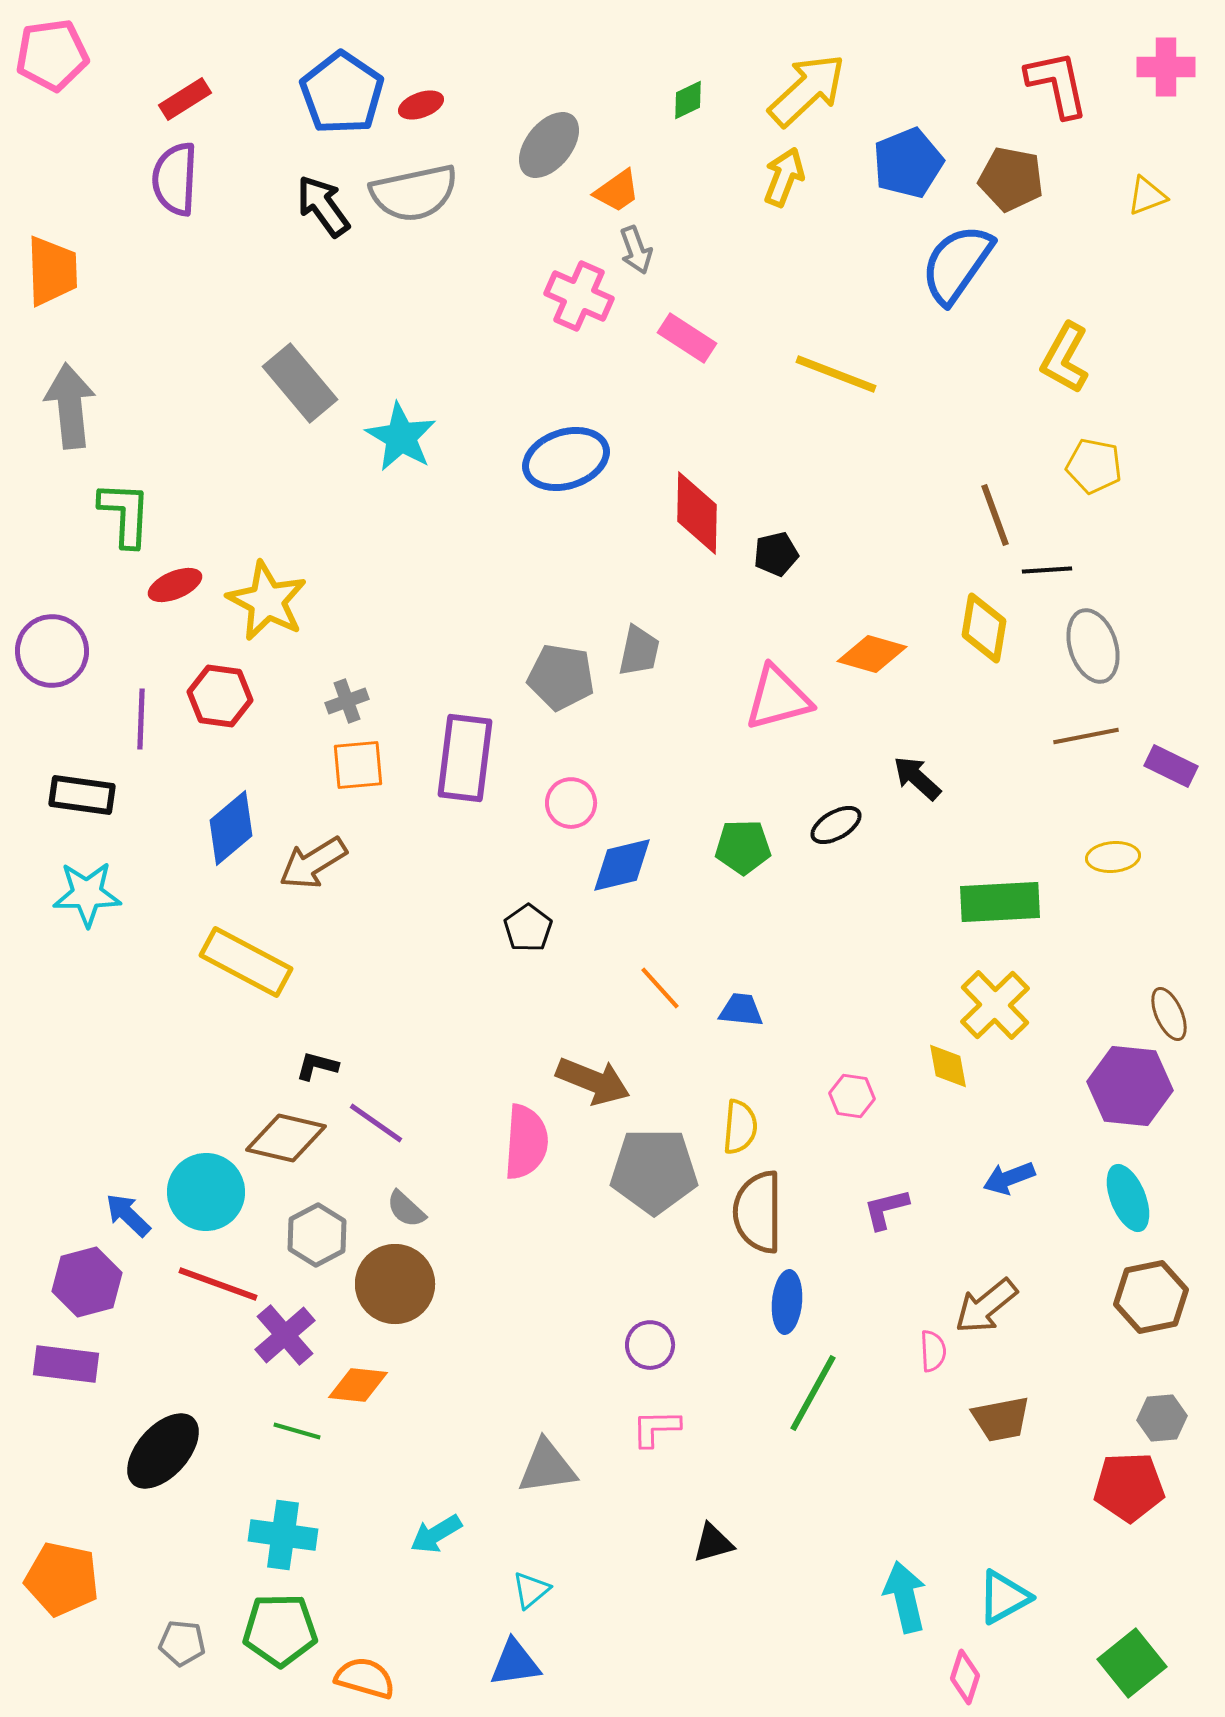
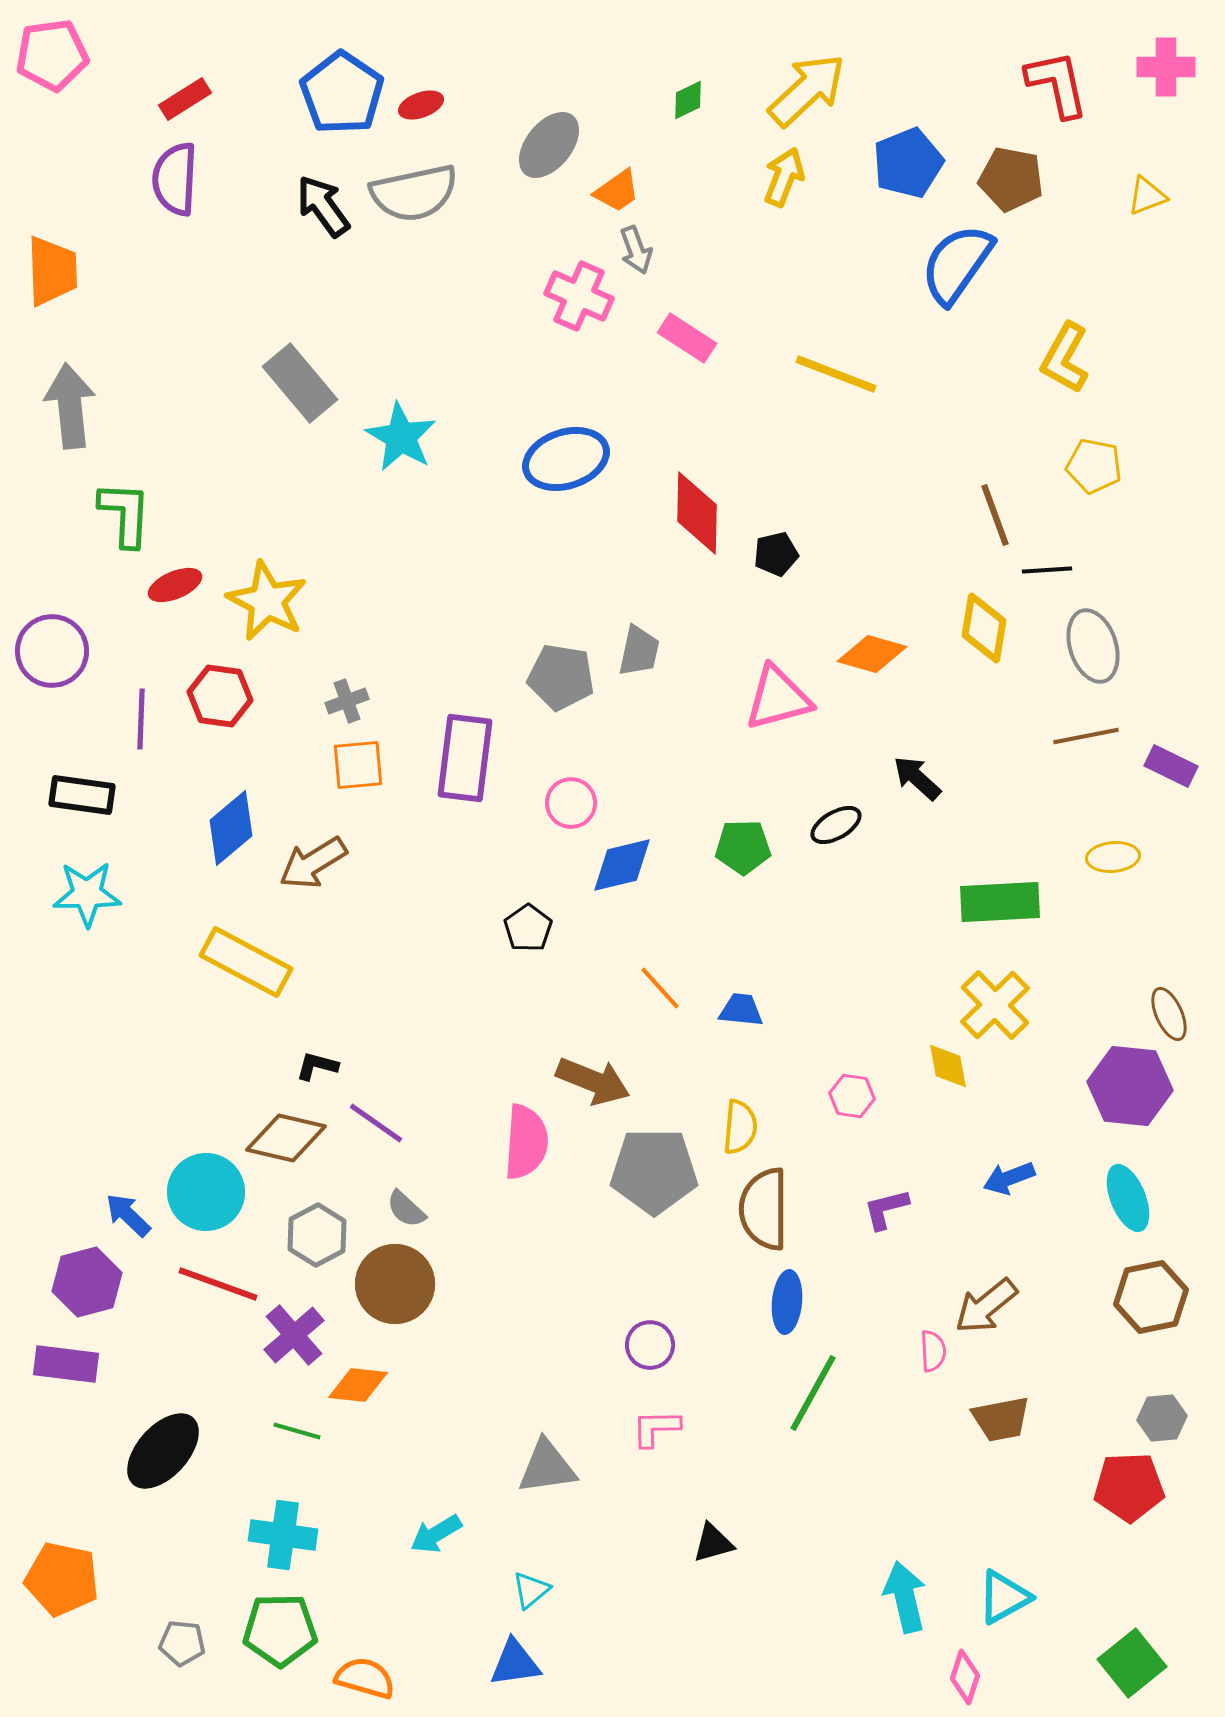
brown semicircle at (758, 1212): moved 6 px right, 3 px up
purple cross at (285, 1335): moved 9 px right
